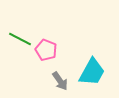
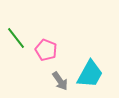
green line: moved 4 px left, 1 px up; rotated 25 degrees clockwise
cyan trapezoid: moved 2 px left, 2 px down
